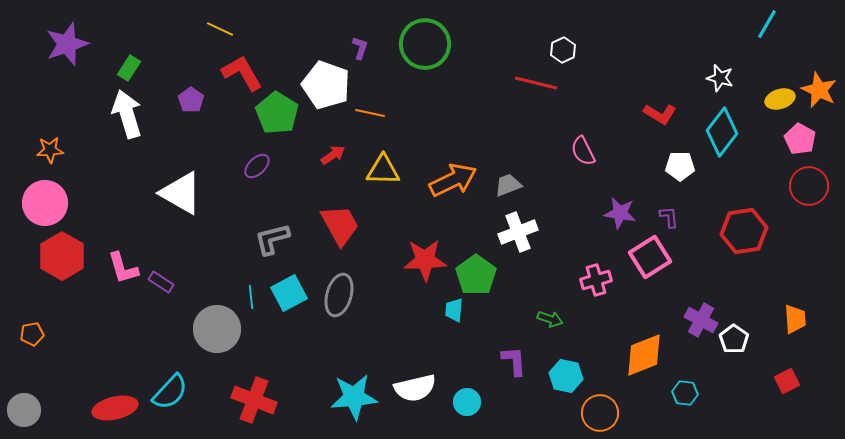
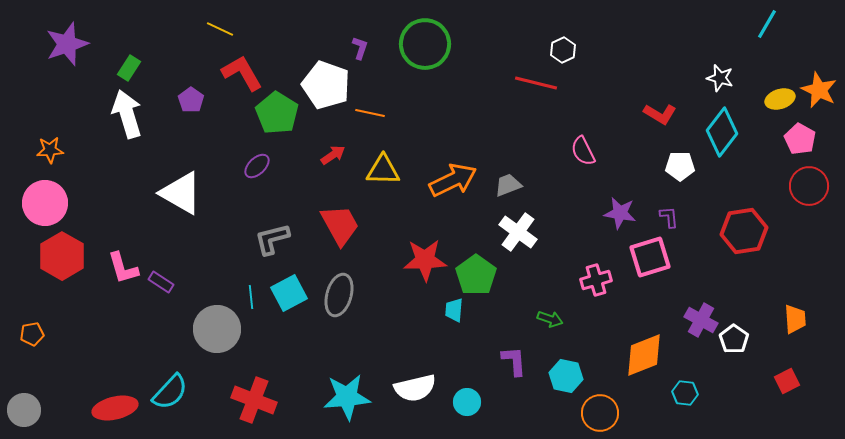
white cross at (518, 232): rotated 33 degrees counterclockwise
pink square at (650, 257): rotated 15 degrees clockwise
cyan star at (354, 397): moved 7 px left
